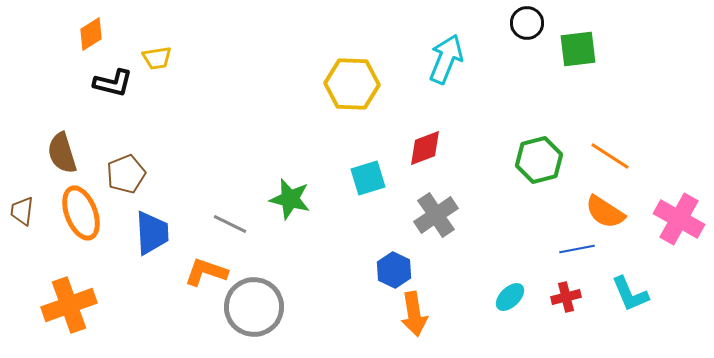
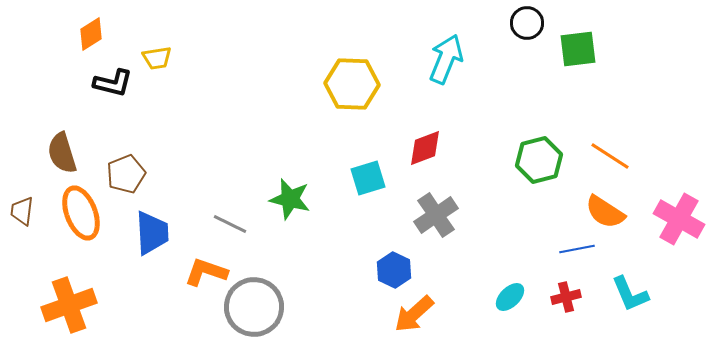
orange arrow: rotated 57 degrees clockwise
